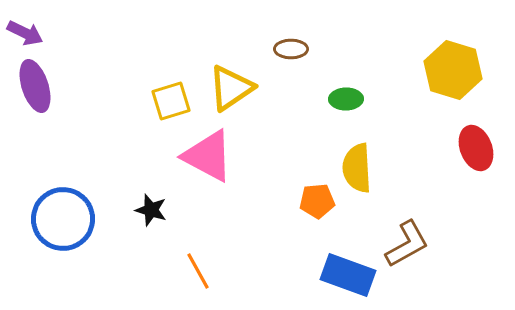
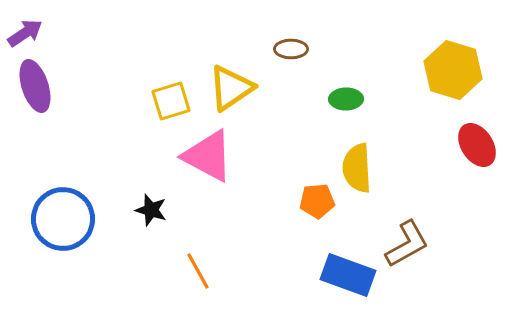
purple arrow: rotated 60 degrees counterclockwise
red ellipse: moved 1 px right, 3 px up; rotated 12 degrees counterclockwise
